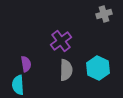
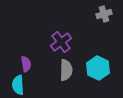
purple cross: moved 1 px down
